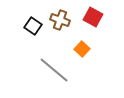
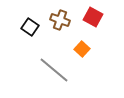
black square: moved 3 px left, 1 px down
